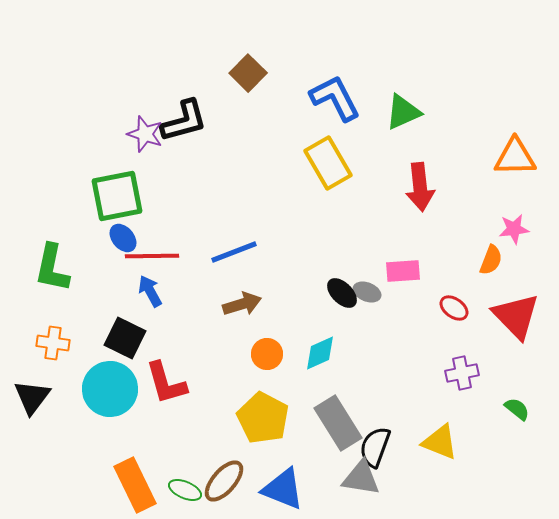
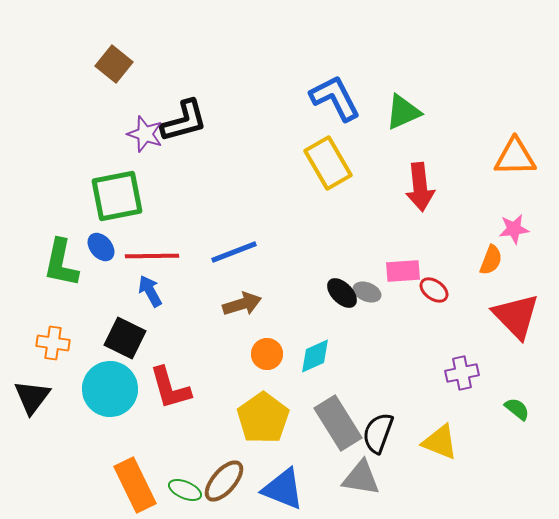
brown square: moved 134 px left, 9 px up; rotated 6 degrees counterclockwise
blue ellipse: moved 22 px left, 9 px down
green L-shape: moved 9 px right, 5 px up
red ellipse: moved 20 px left, 18 px up
cyan diamond: moved 5 px left, 3 px down
red L-shape: moved 4 px right, 5 px down
yellow pentagon: rotated 9 degrees clockwise
black semicircle: moved 3 px right, 14 px up
